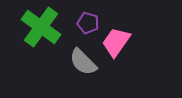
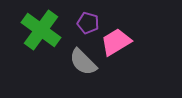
green cross: moved 3 px down
pink trapezoid: rotated 24 degrees clockwise
